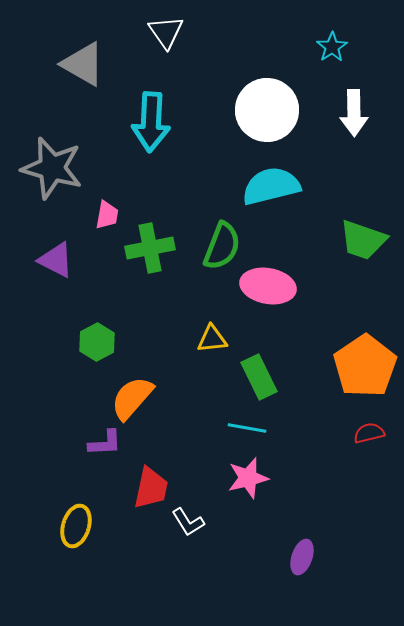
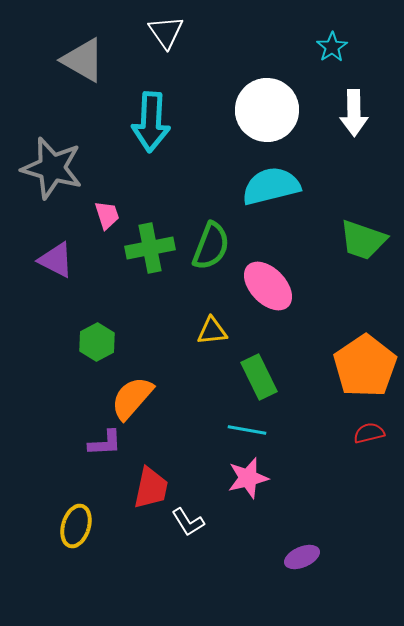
gray triangle: moved 4 px up
pink trapezoid: rotated 28 degrees counterclockwise
green semicircle: moved 11 px left
pink ellipse: rotated 36 degrees clockwise
yellow triangle: moved 8 px up
cyan line: moved 2 px down
purple ellipse: rotated 48 degrees clockwise
